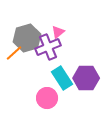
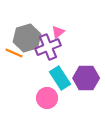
orange line: rotated 66 degrees clockwise
cyan rectangle: moved 2 px left
